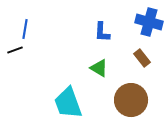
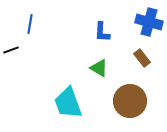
blue line: moved 5 px right, 5 px up
black line: moved 4 px left
brown circle: moved 1 px left, 1 px down
